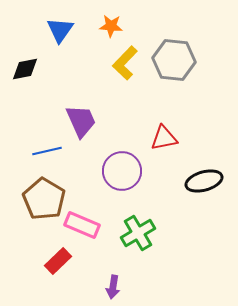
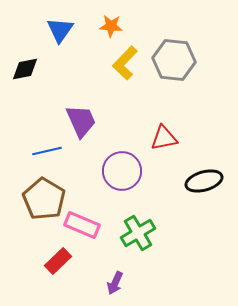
purple arrow: moved 2 px right, 4 px up; rotated 15 degrees clockwise
